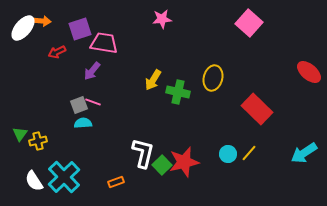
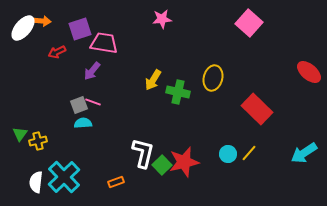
white semicircle: moved 2 px right, 1 px down; rotated 40 degrees clockwise
